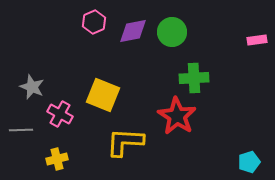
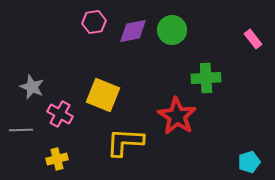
pink hexagon: rotated 15 degrees clockwise
green circle: moved 2 px up
pink rectangle: moved 4 px left, 1 px up; rotated 60 degrees clockwise
green cross: moved 12 px right
